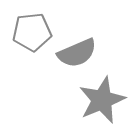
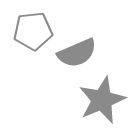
gray pentagon: moved 1 px right, 1 px up
